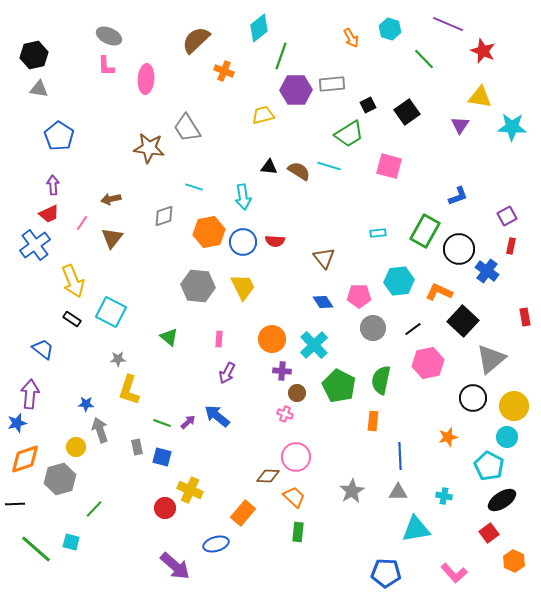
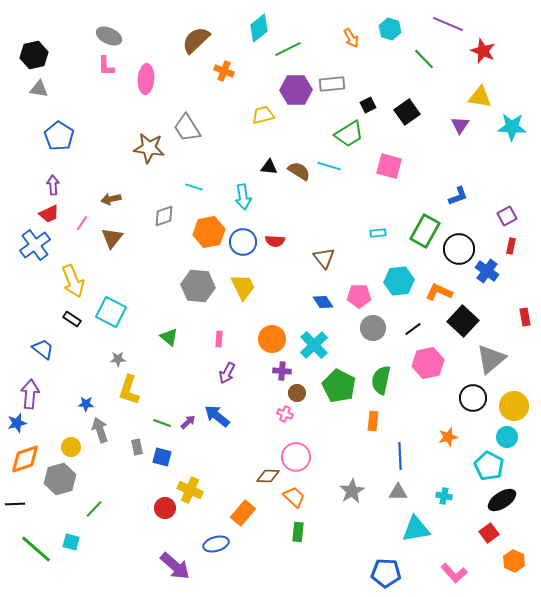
green line at (281, 56): moved 7 px right, 7 px up; rotated 44 degrees clockwise
yellow circle at (76, 447): moved 5 px left
